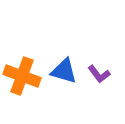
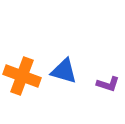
purple L-shape: moved 9 px right, 10 px down; rotated 35 degrees counterclockwise
